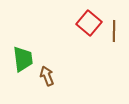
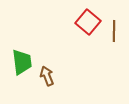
red square: moved 1 px left, 1 px up
green trapezoid: moved 1 px left, 3 px down
